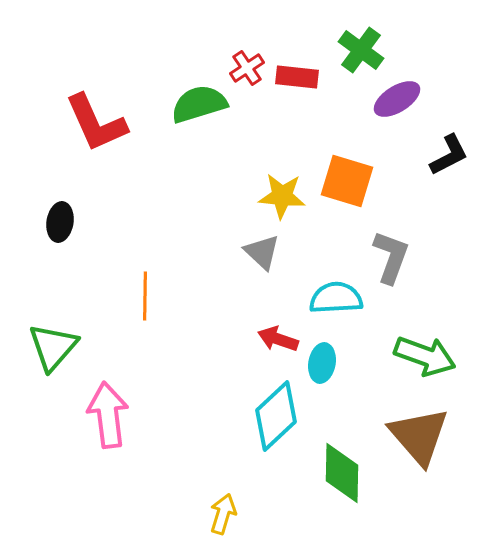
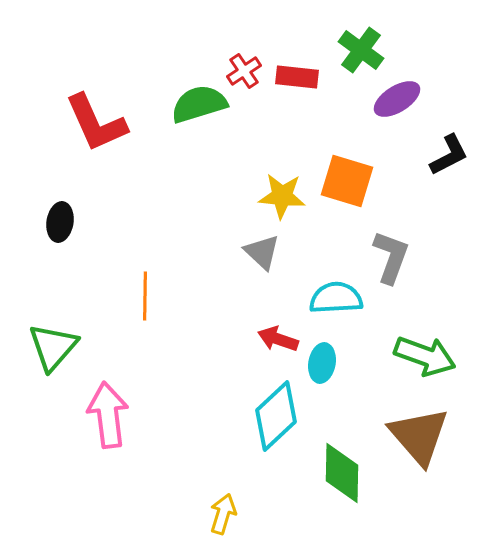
red cross: moved 3 px left, 3 px down
